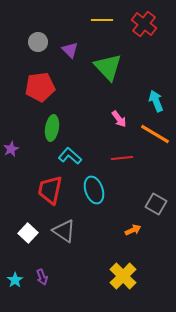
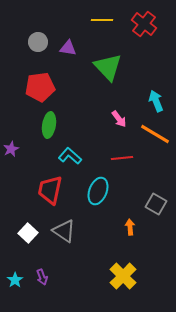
purple triangle: moved 2 px left, 2 px up; rotated 36 degrees counterclockwise
green ellipse: moved 3 px left, 3 px up
cyan ellipse: moved 4 px right, 1 px down; rotated 40 degrees clockwise
orange arrow: moved 3 px left, 3 px up; rotated 70 degrees counterclockwise
